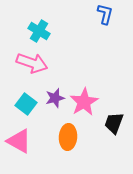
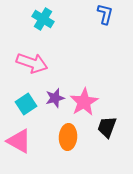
cyan cross: moved 4 px right, 12 px up
cyan square: rotated 20 degrees clockwise
black trapezoid: moved 7 px left, 4 px down
